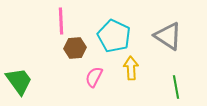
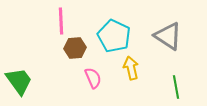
yellow arrow: rotated 10 degrees counterclockwise
pink semicircle: moved 1 px left, 1 px down; rotated 130 degrees clockwise
